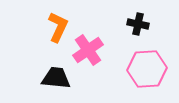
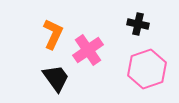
orange L-shape: moved 5 px left, 7 px down
pink hexagon: rotated 15 degrees counterclockwise
black trapezoid: rotated 48 degrees clockwise
